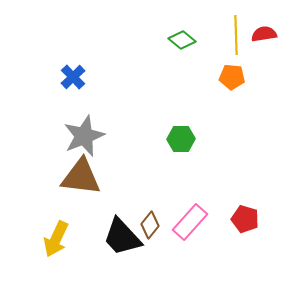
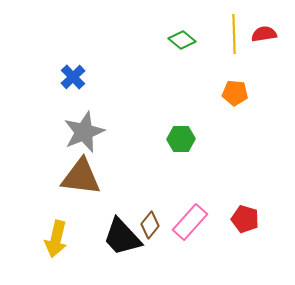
yellow line: moved 2 px left, 1 px up
orange pentagon: moved 3 px right, 16 px down
gray star: moved 4 px up
yellow arrow: rotated 12 degrees counterclockwise
